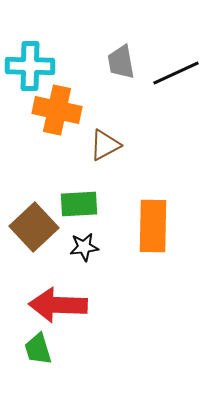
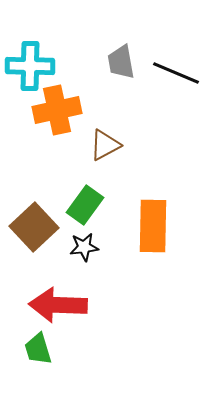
black line: rotated 48 degrees clockwise
orange cross: rotated 24 degrees counterclockwise
green rectangle: moved 6 px right, 1 px down; rotated 51 degrees counterclockwise
